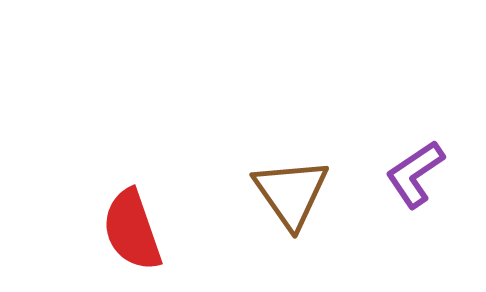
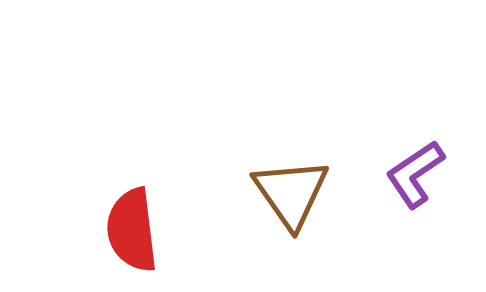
red semicircle: rotated 12 degrees clockwise
